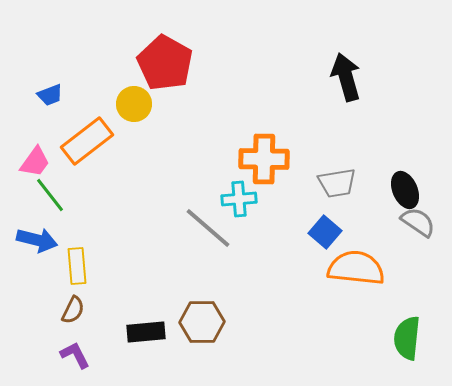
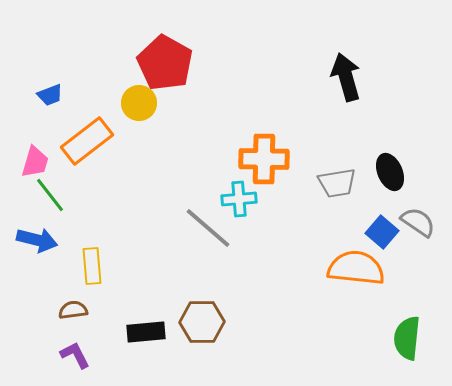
yellow circle: moved 5 px right, 1 px up
pink trapezoid: rotated 20 degrees counterclockwise
black ellipse: moved 15 px left, 18 px up
blue square: moved 57 px right
yellow rectangle: moved 15 px right
brown semicircle: rotated 124 degrees counterclockwise
